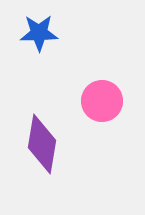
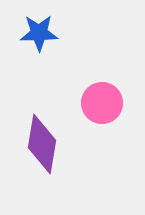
pink circle: moved 2 px down
